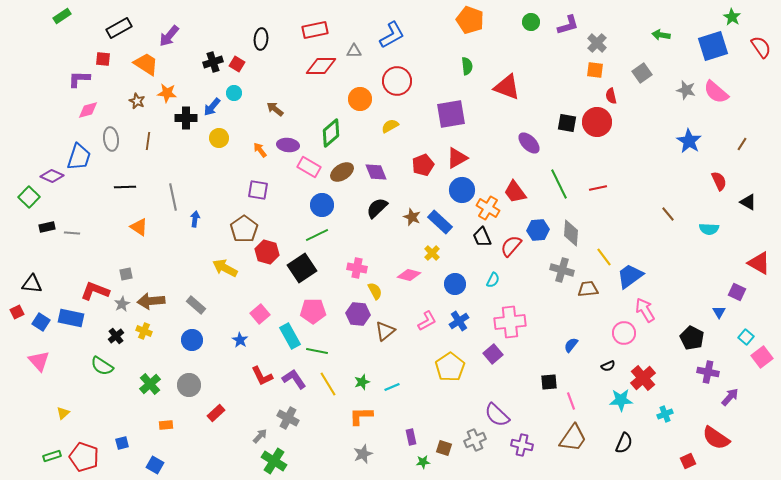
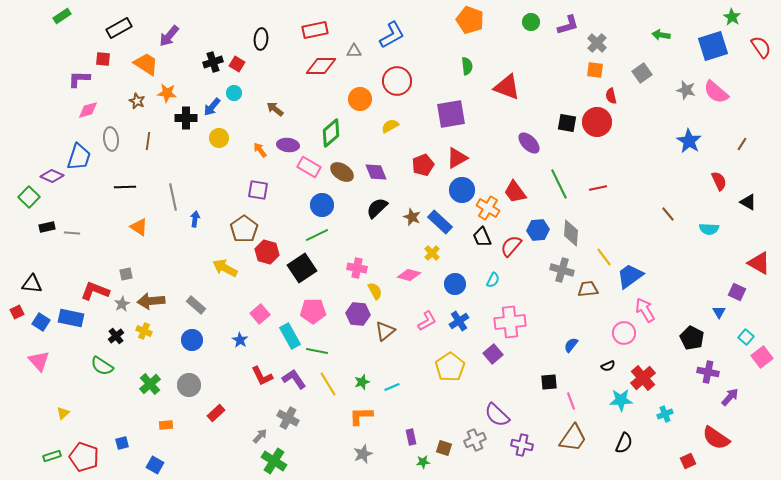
brown ellipse at (342, 172): rotated 65 degrees clockwise
